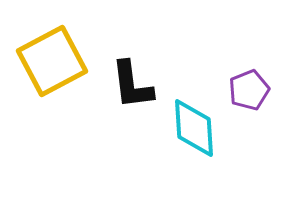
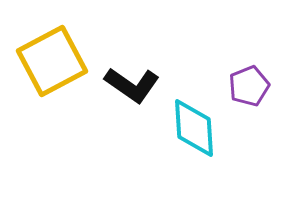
black L-shape: rotated 48 degrees counterclockwise
purple pentagon: moved 4 px up
